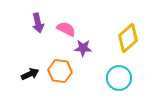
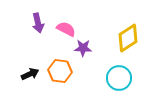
yellow diamond: rotated 8 degrees clockwise
